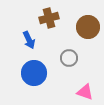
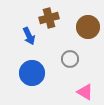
blue arrow: moved 4 px up
gray circle: moved 1 px right, 1 px down
blue circle: moved 2 px left
pink triangle: rotated 12 degrees clockwise
